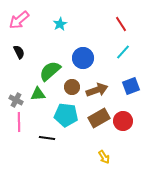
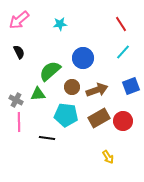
cyan star: rotated 24 degrees clockwise
yellow arrow: moved 4 px right
